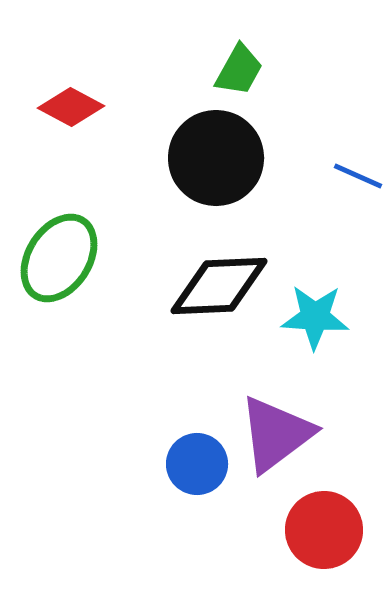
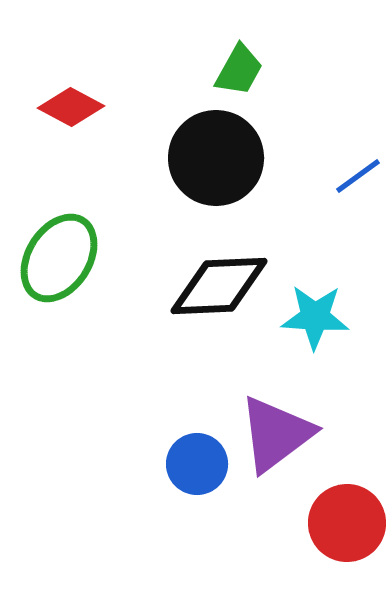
blue line: rotated 60 degrees counterclockwise
red circle: moved 23 px right, 7 px up
